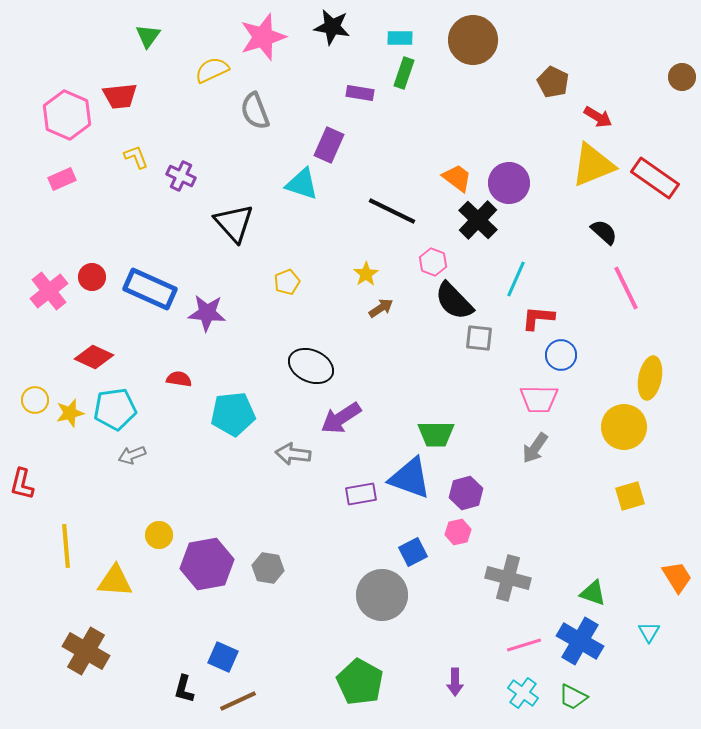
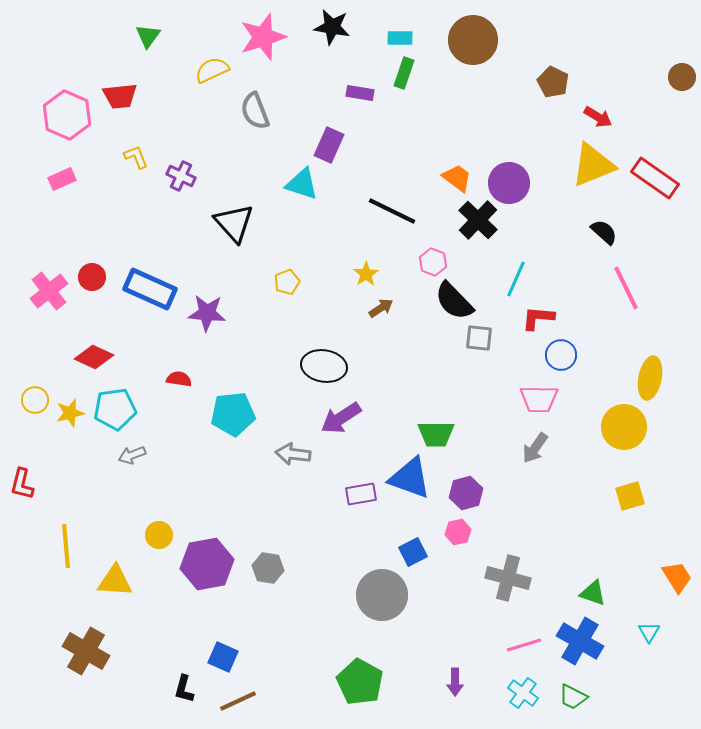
black ellipse at (311, 366): moved 13 px right; rotated 15 degrees counterclockwise
